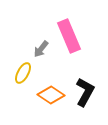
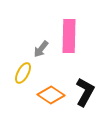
pink rectangle: rotated 24 degrees clockwise
